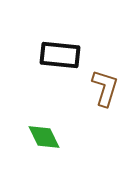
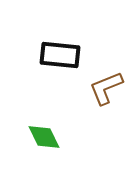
brown L-shape: moved 1 px right; rotated 129 degrees counterclockwise
